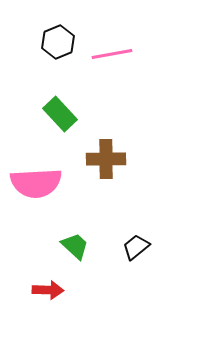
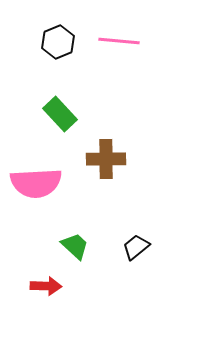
pink line: moved 7 px right, 13 px up; rotated 15 degrees clockwise
red arrow: moved 2 px left, 4 px up
